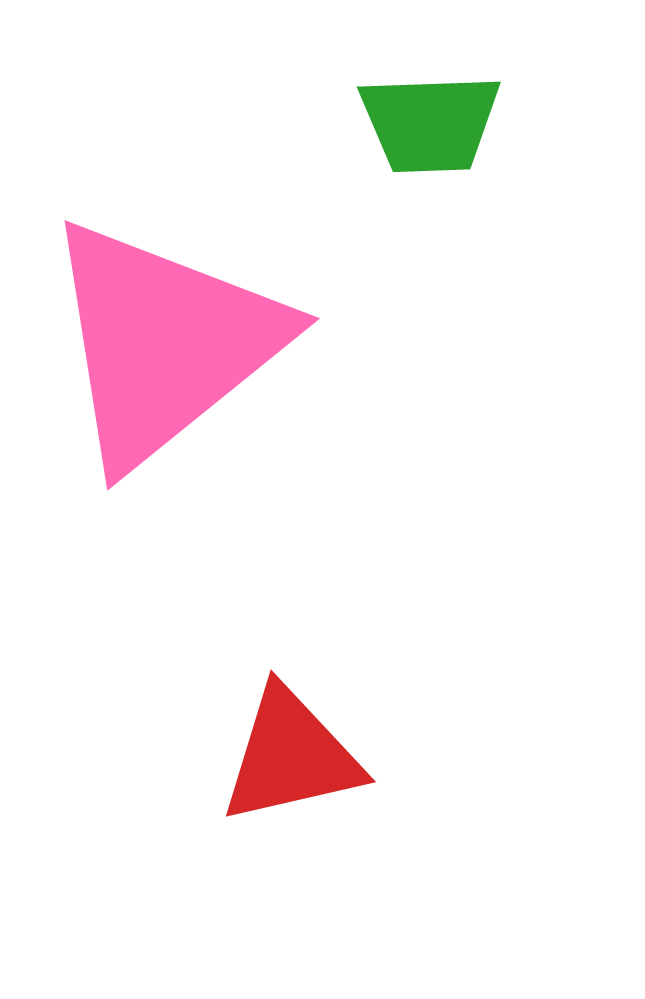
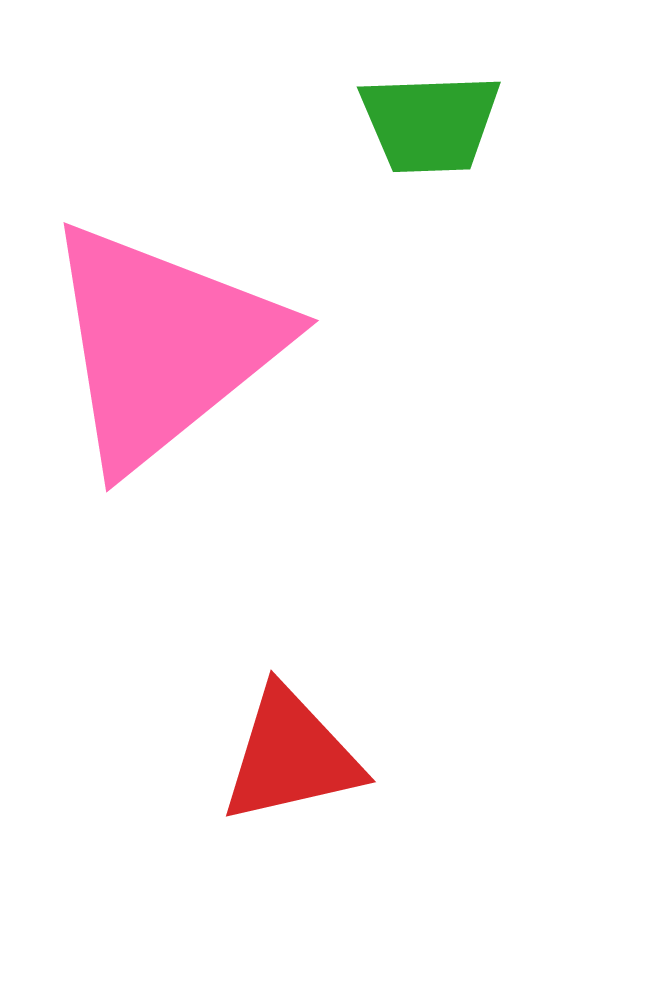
pink triangle: moved 1 px left, 2 px down
